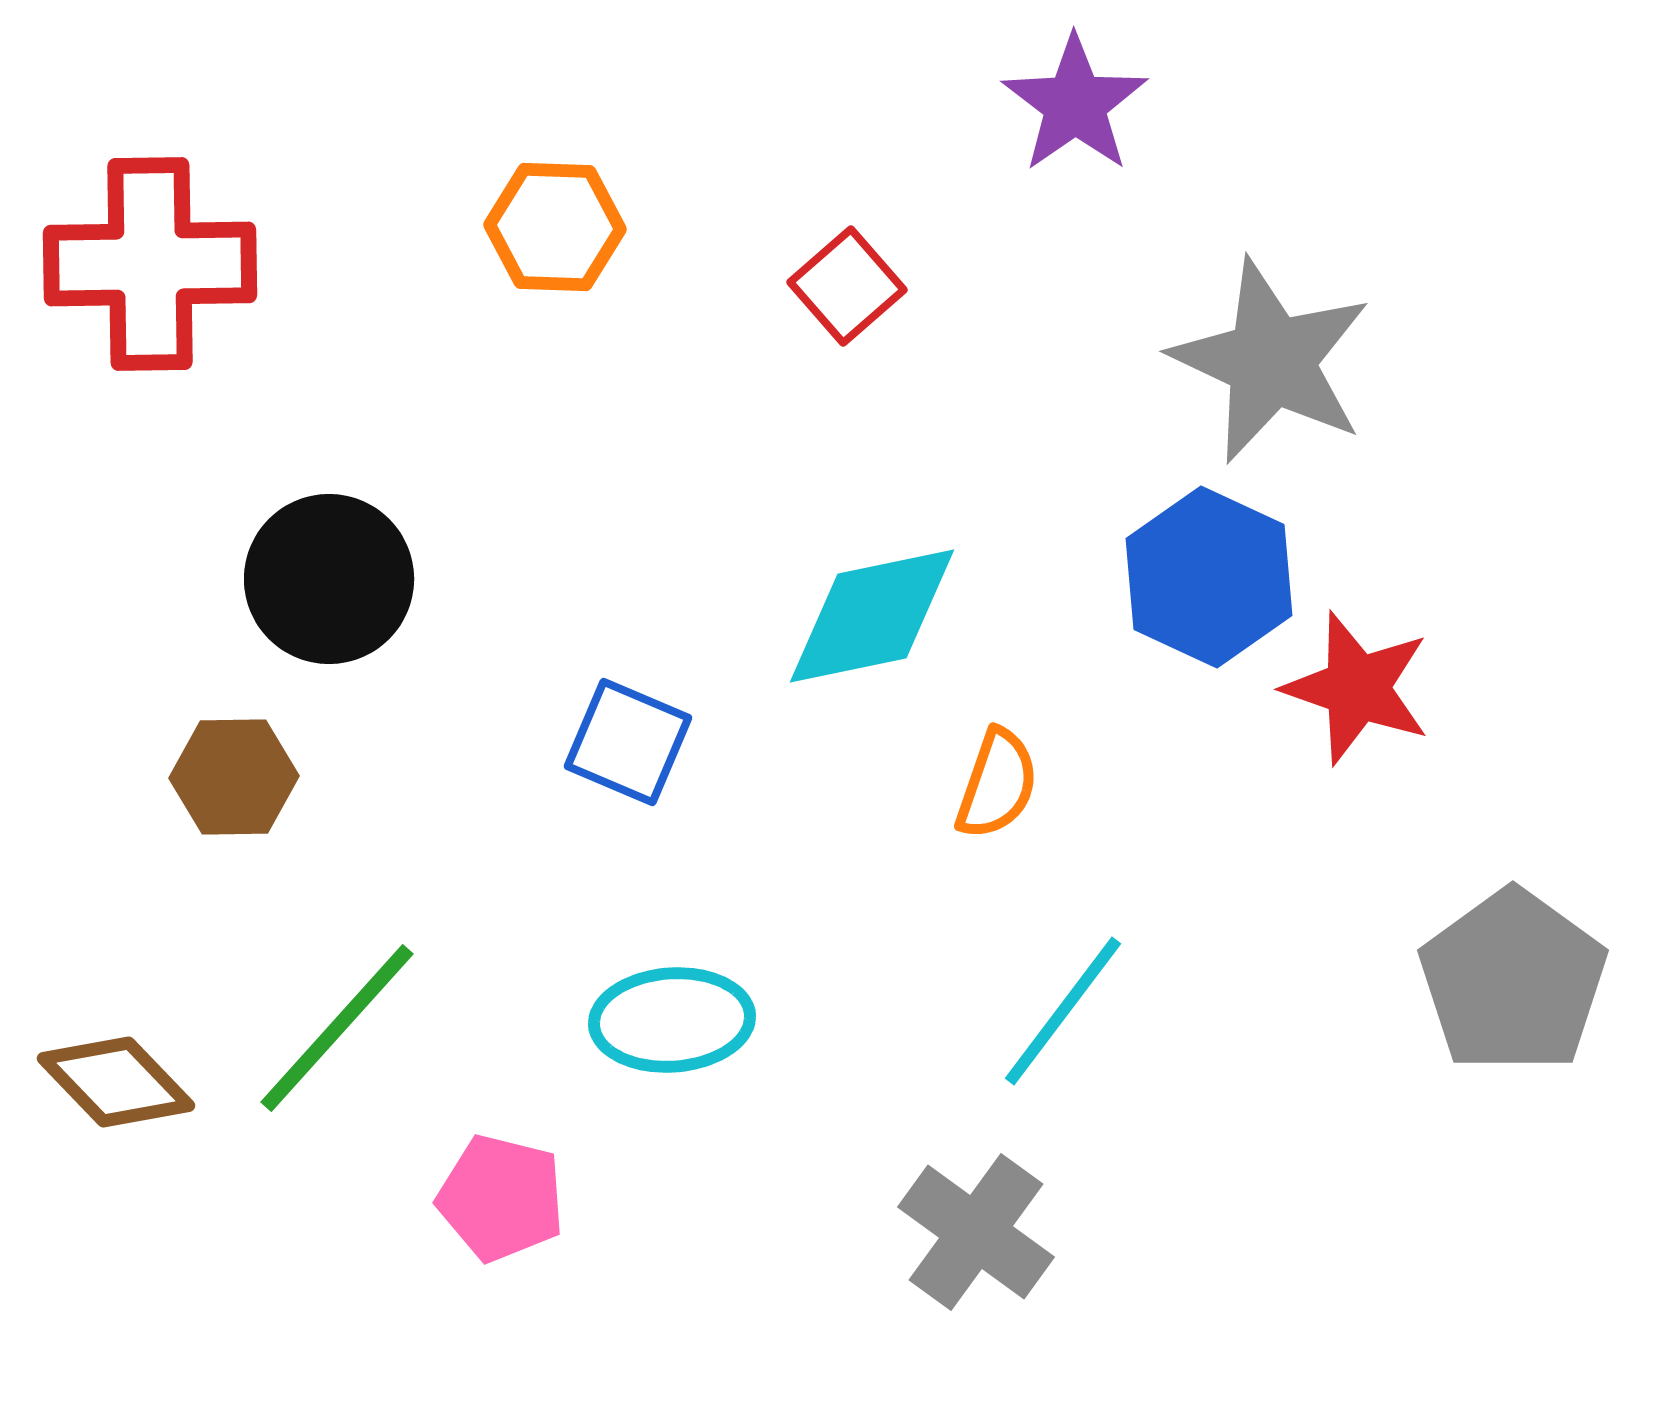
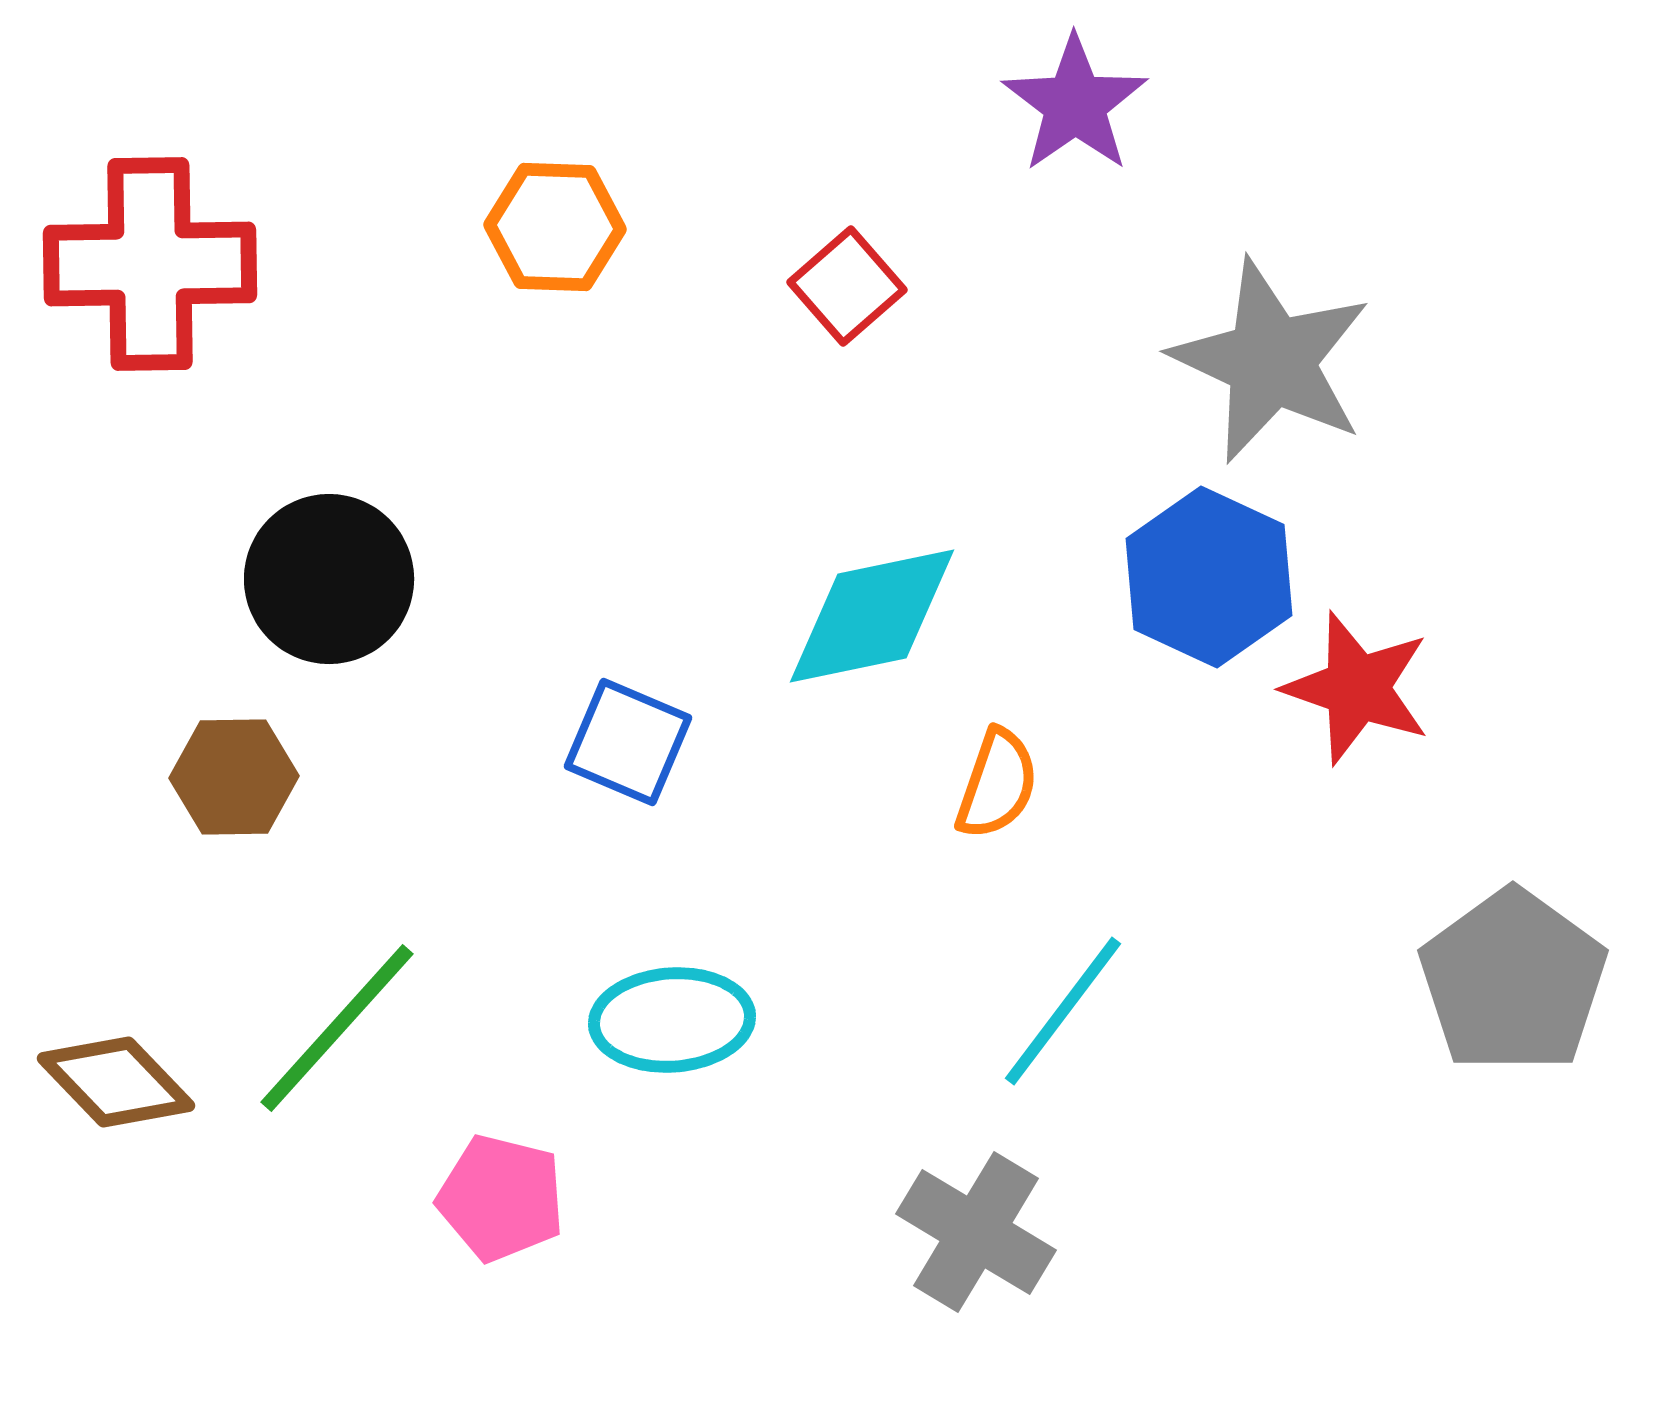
gray cross: rotated 5 degrees counterclockwise
